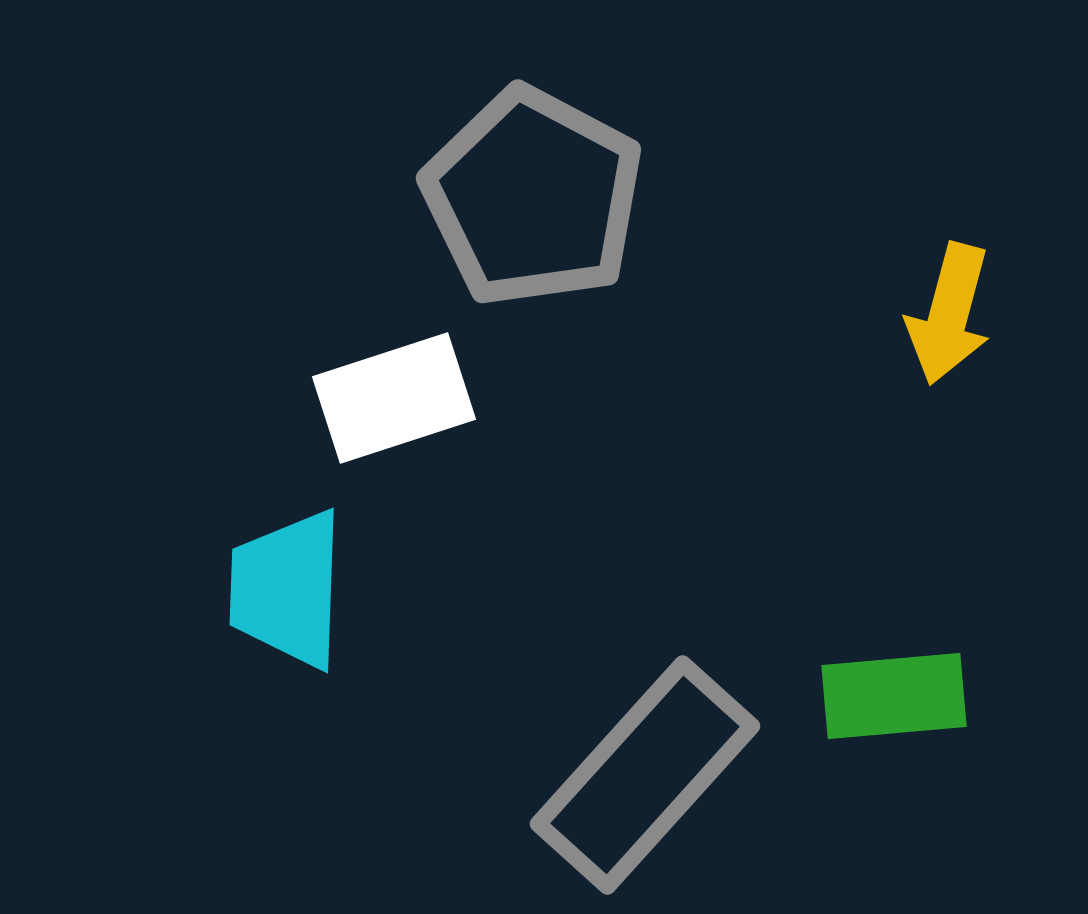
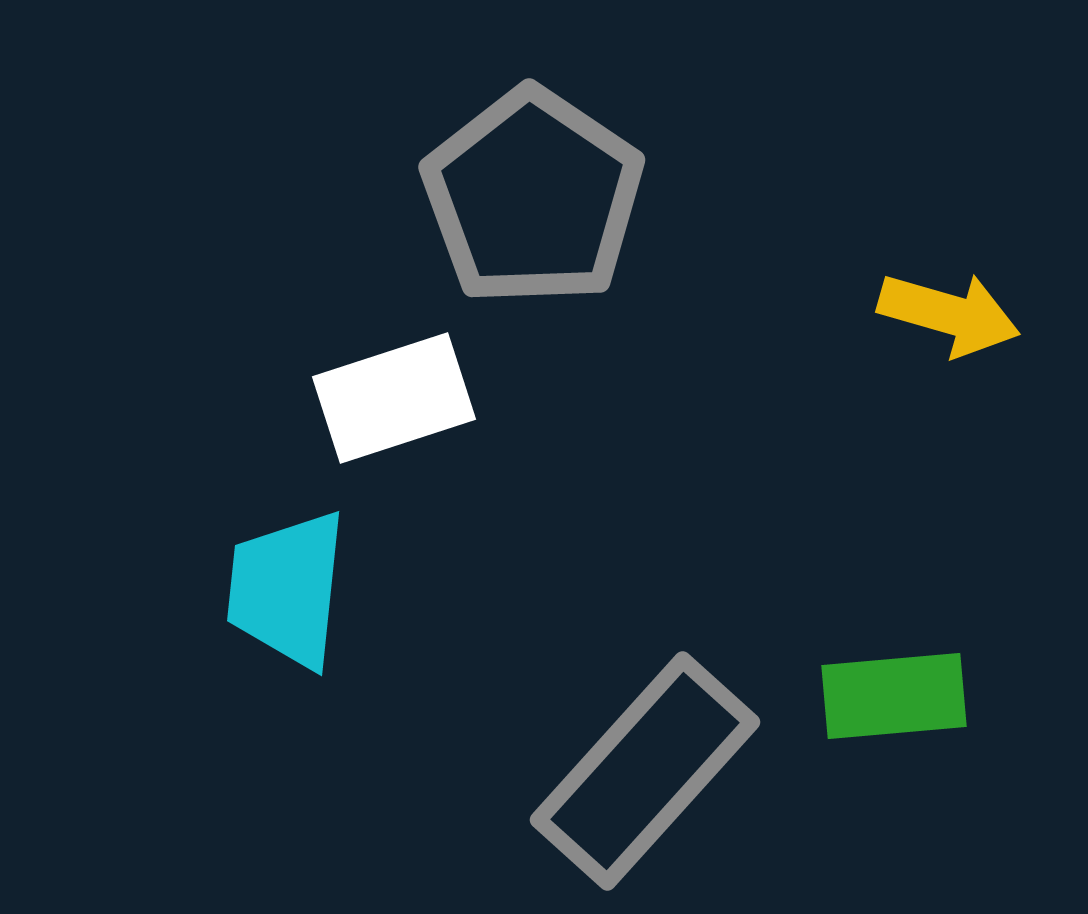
gray pentagon: rotated 6 degrees clockwise
yellow arrow: rotated 89 degrees counterclockwise
cyan trapezoid: rotated 4 degrees clockwise
gray rectangle: moved 4 px up
